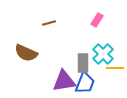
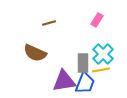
brown semicircle: moved 9 px right
yellow line: moved 14 px left, 2 px down; rotated 12 degrees counterclockwise
